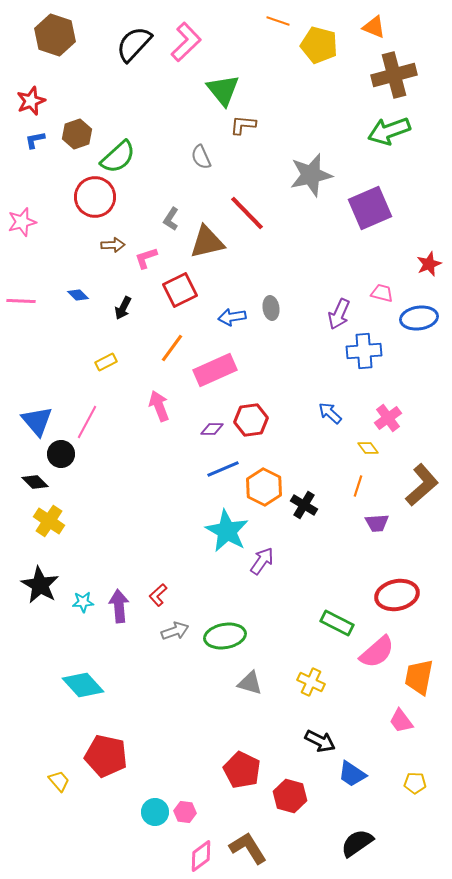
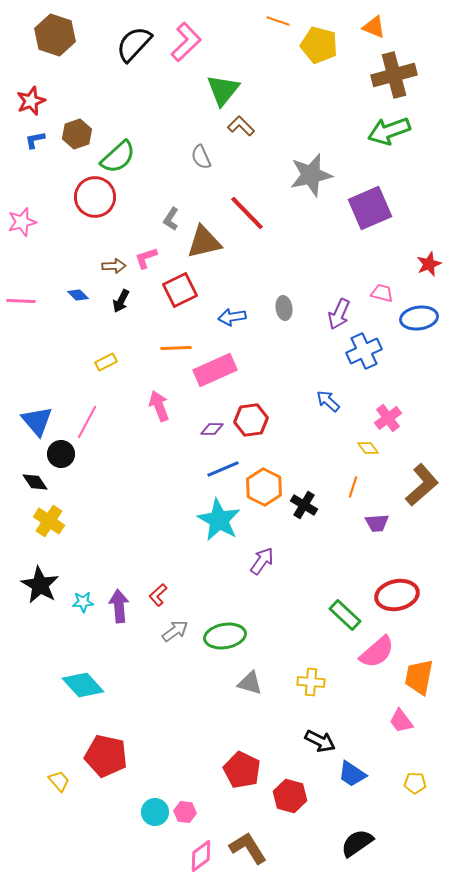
green triangle at (223, 90): rotated 18 degrees clockwise
brown L-shape at (243, 125): moved 2 px left, 1 px down; rotated 40 degrees clockwise
brown triangle at (207, 242): moved 3 px left
brown arrow at (113, 245): moved 1 px right, 21 px down
black arrow at (123, 308): moved 2 px left, 7 px up
gray ellipse at (271, 308): moved 13 px right
orange line at (172, 348): moved 4 px right; rotated 52 degrees clockwise
blue cross at (364, 351): rotated 20 degrees counterclockwise
blue arrow at (330, 413): moved 2 px left, 12 px up
black diamond at (35, 482): rotated 12 degrees clockwise
orange line at (358, 486): moved 5 px left, 1 px down
cyan star at (227, 531): moved 8 px left, 11 px up
green rectangle at (337, 623): moved 8 px right, 8 px up; rotated 16 degrees clockwise
gray arrow at (175, 631): rotated 16 degrees counterclockwise
yellow cross at (311, 682): rotated 20 degrees counterclockwise
